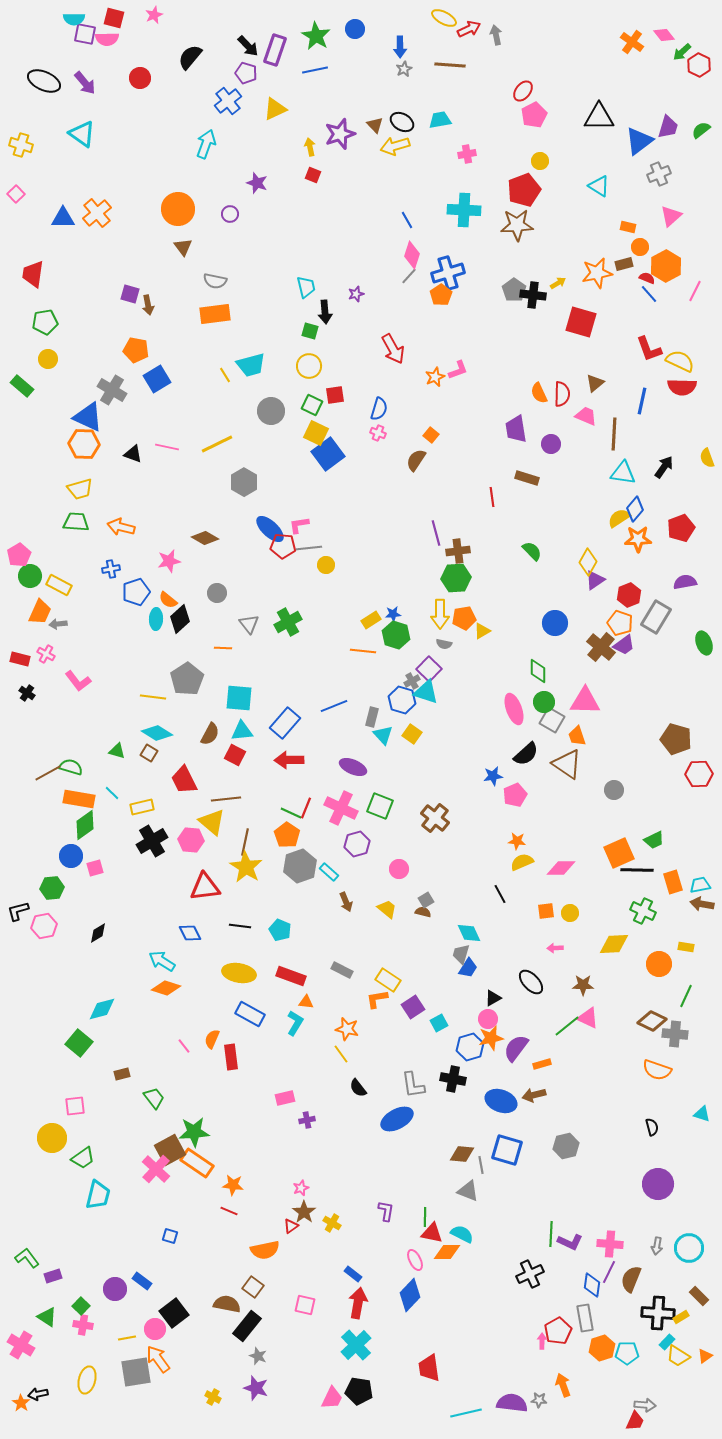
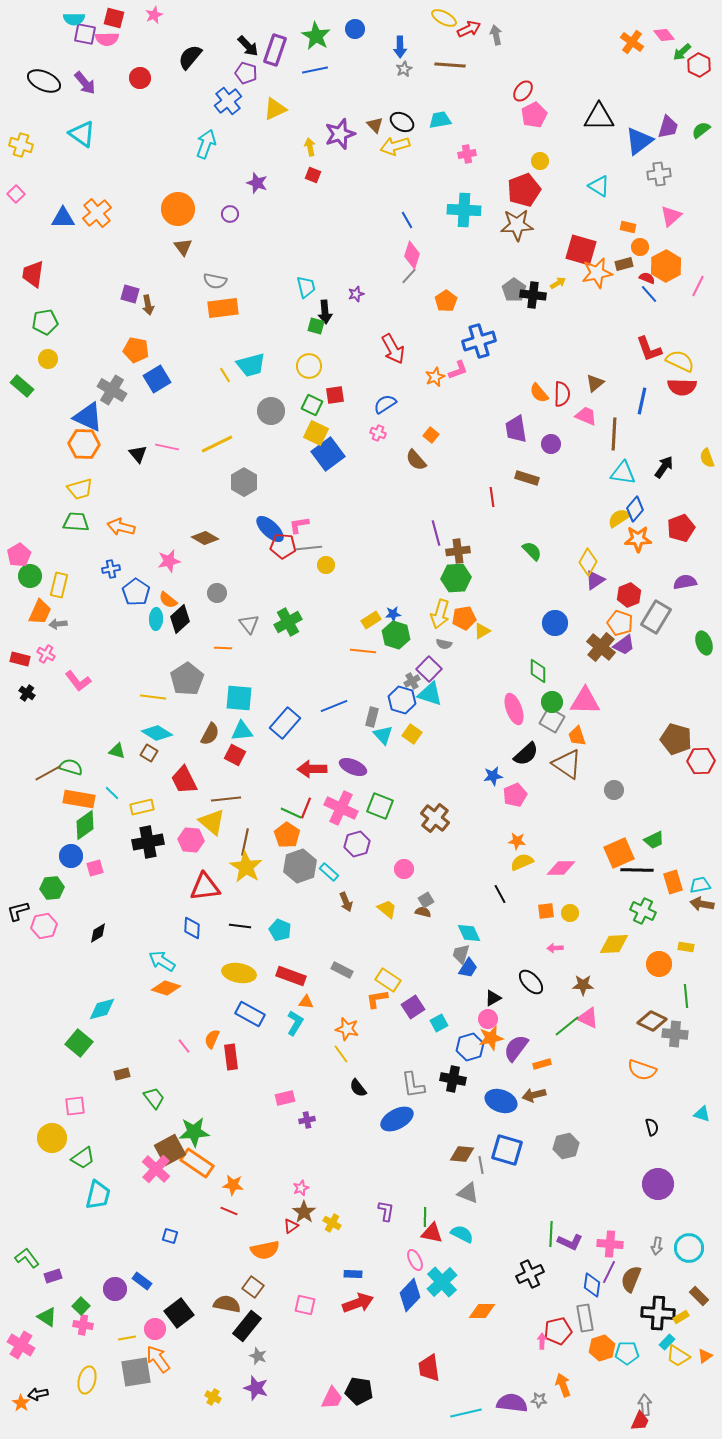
gray cross at (659, 174): rotated 15 degrees clockwise
blue cross at (448, 273): moved 31 px right, 68 px down
pink line at (695, 291): moved 3 px right, 5 px up
orange pentagon at (441, 295): moved 5 px right, 6 px down
orange rectangle at (215, 314): moved 8 px right, 6 px up
red square at (581, 322): moved 72 px up
green square at (310, 331): moved 6 px right, 5 px up
orange semicircle at (539, 393): rotated 15 degrees counterclockwise
blue semicircle at (379, 409): moved 6 px right, 5 px up; rotated 140 degrees counterclockwise
black triangle at (133, 454): moved 5 px right; rotated 30 degrees clockwise
brown semicircle at (416, 460): rotated 75 degrees counterclockwise
yellow rectangle at (59, 585): rotated 75 degrees clockwise
blue pentagon at (136, 592): rotated 20 degrees counterclockwise
yellow arrow at (440, 614): rotated 16 degrees clockwise
cyan triangle at (426, 692): moved 4 px right, 2 px down
green circle at (544, 702): moved 8 px right
red arrow at (289, 760): moved 23 px right, 9 px down
red hexagon at (699, 774): moved 2 px right, 13 px up
black cross at (152, 841): moved 4 px left, 1 px down; rotated 20 degrees clockwise
pink circle at (399, 869): moved 5 px right
blue diamond at (190, 933): moved 2 px right, 5 px up; rotated 30 degrees clockwise
green line at (686, 996): rotated 30 degrees counterclockwise
orange semicircle at (657, 1070): moved 15 px left
gray triangle at (468, 1191): moved 2 px down
orange diamond at (447, 1252): moved 35 px right, 59 px down
blue rectangle at (353, 1274): rotated 36 degrees counterclockwise
red arrow at (358, 1303): rotated 60 degrees clockwise
black square at (174, 1313): moved 5 px right
red pentagon at (558, 1331): rotated 16 degrees clockwise
cyan cross at (356, 1345): moved 86 px right, 63 px up
gray arrow at (645, 1405): rotated 100 degrees counterclockwise
red trapezoid at (635, 1421): moved 5 px right
